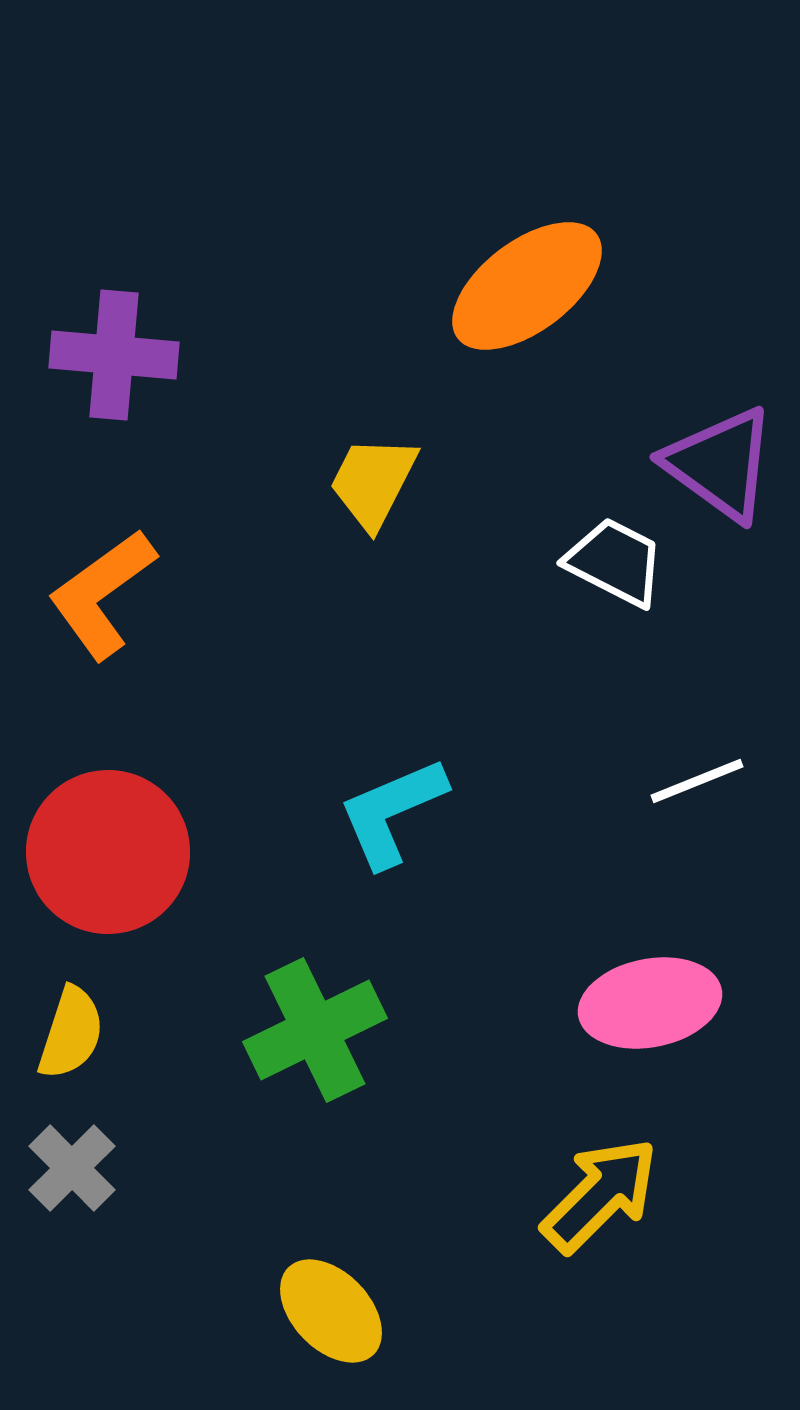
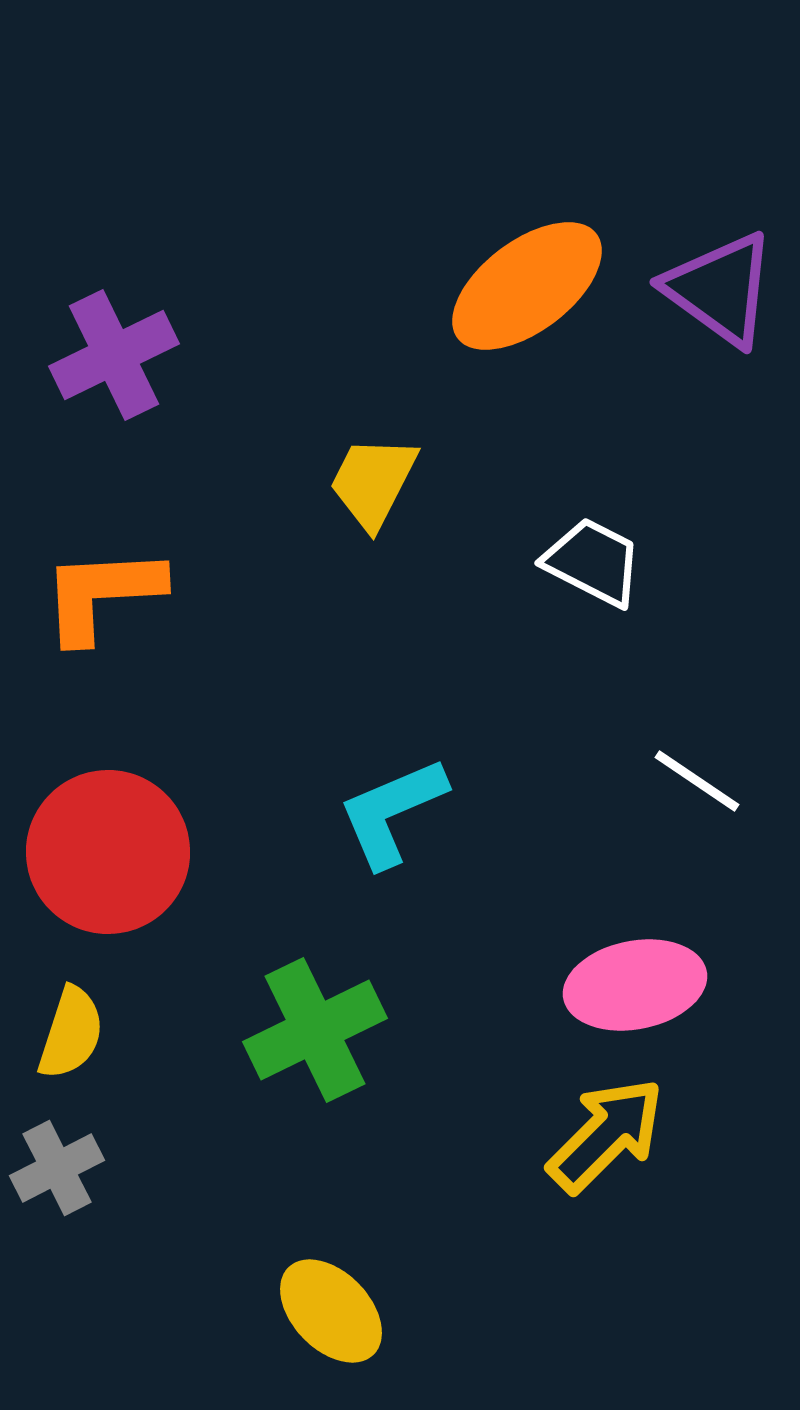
purple cross: rotated 31 degrees counterclockwise
purple triangle: moved 175 px up
white trapezoid: moved 22 px left
orange L-shape: rotated 33 degrees clockwise
white line: rotated 56 degrees clockwise
pink ellipse: moved 15 px left, 18 px up
gray cross: moved 15 px left; rotated 18 degrees clockwise
yellow arrow: moved 6 px right, 60 px up
